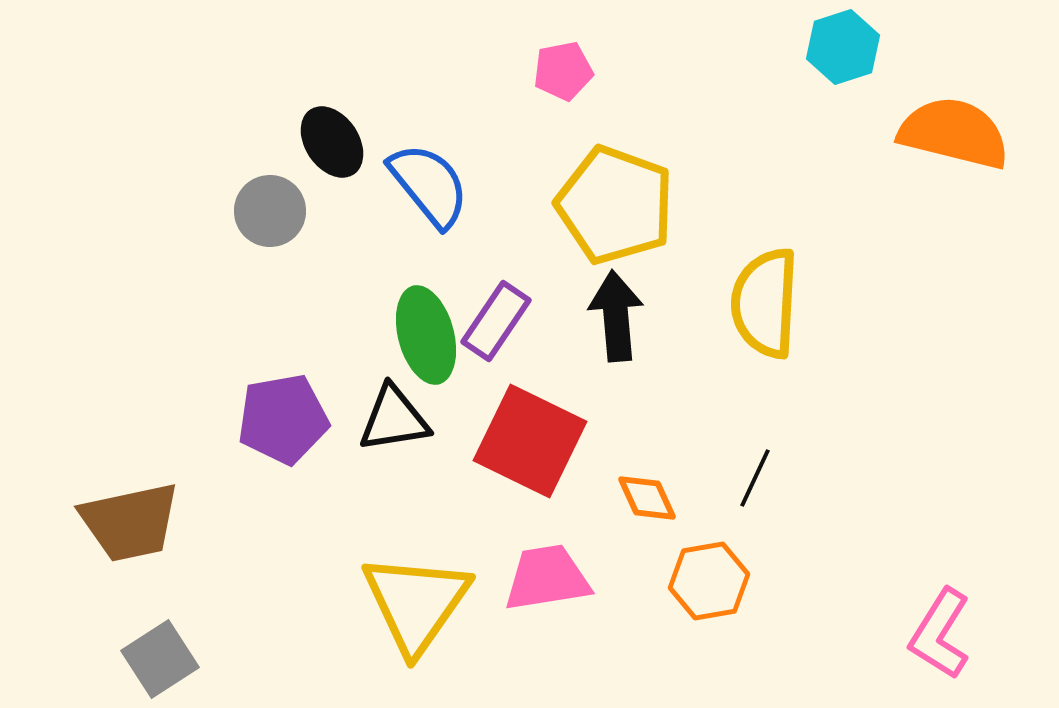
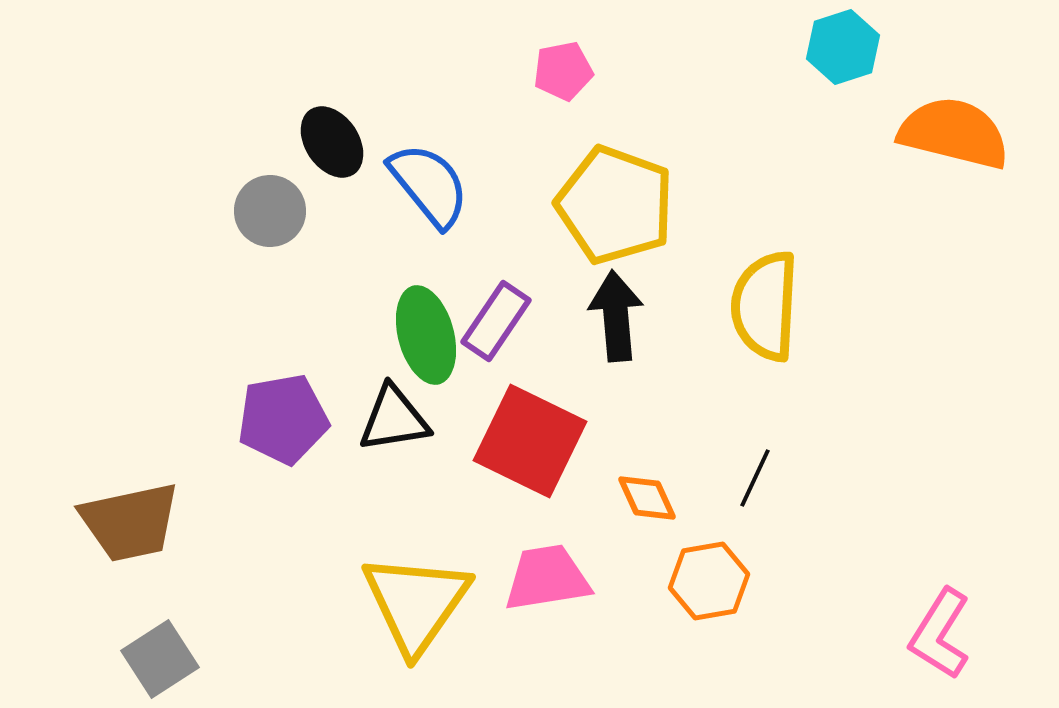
yellow semicircle: moved 3 px down
